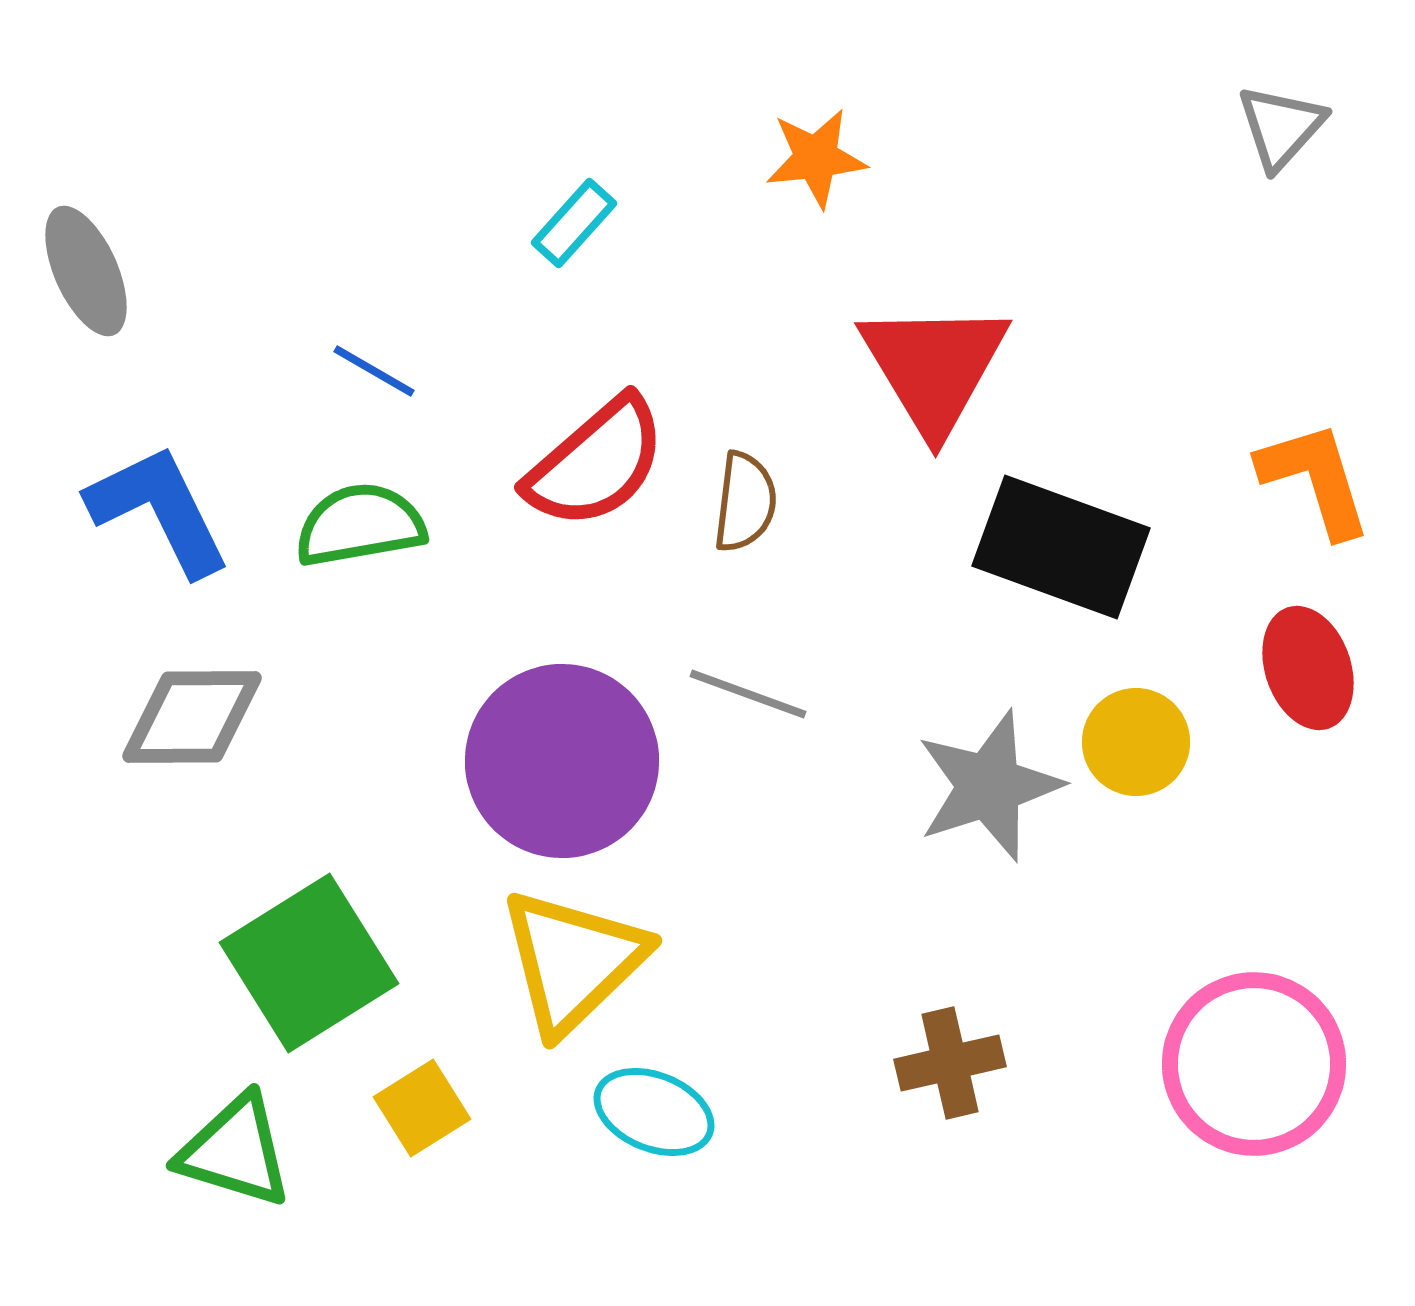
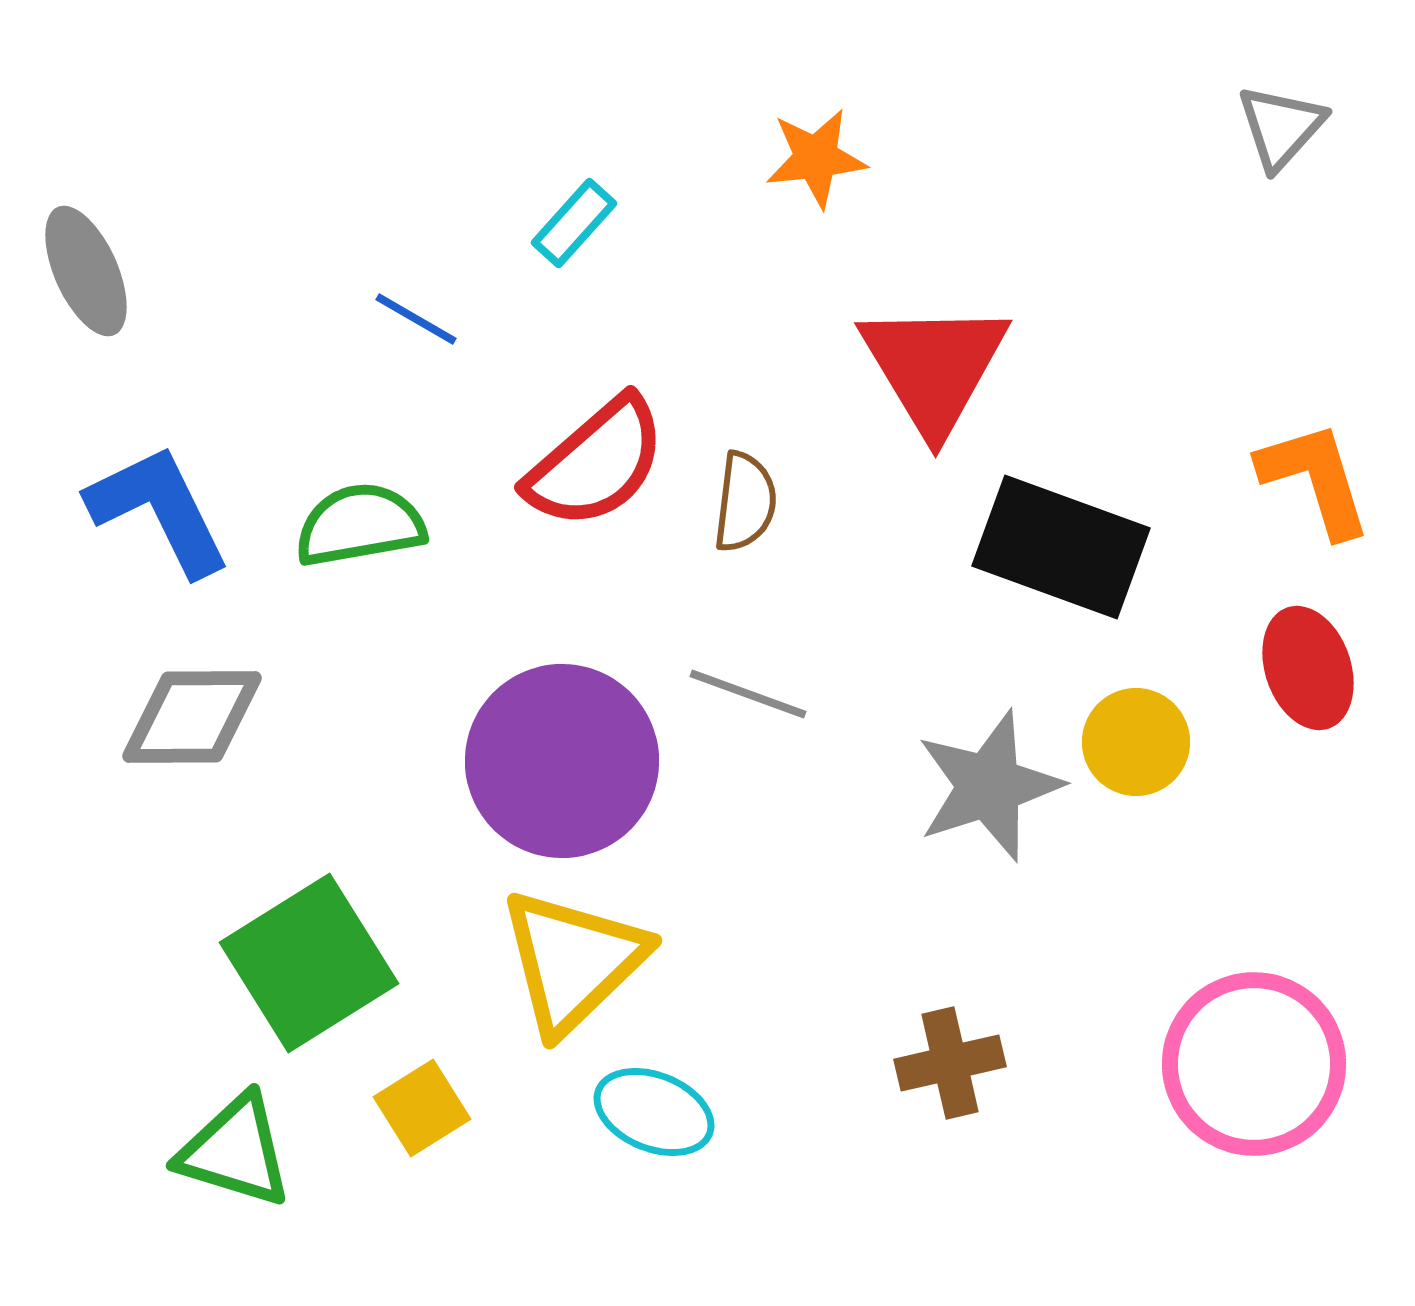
blue line: moved 42 px right, 52 px up
